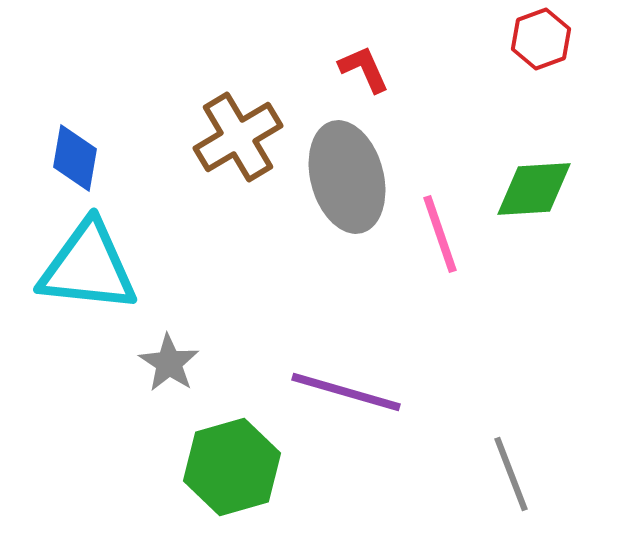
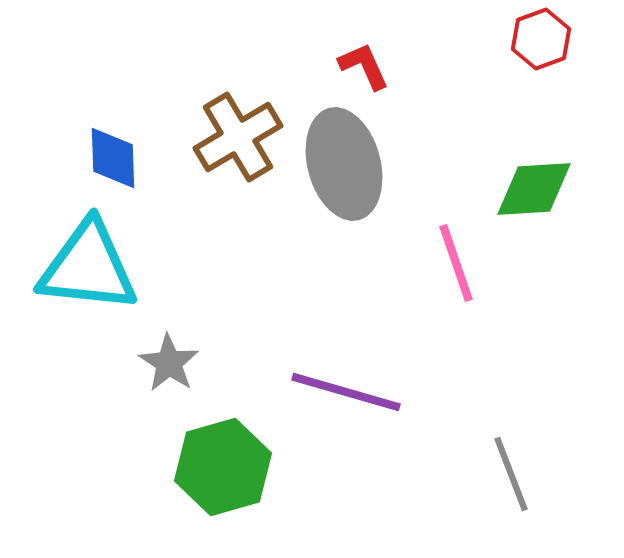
red L-shape: moved 3 px up
blue diamond: moved 38 px right; rotated 12 degrees counterclockwise
gray ellipse: moved 3 px left, 13 px up
pink line: moved 16 px right, 29 px down
green hexagon: moved 9 px left
